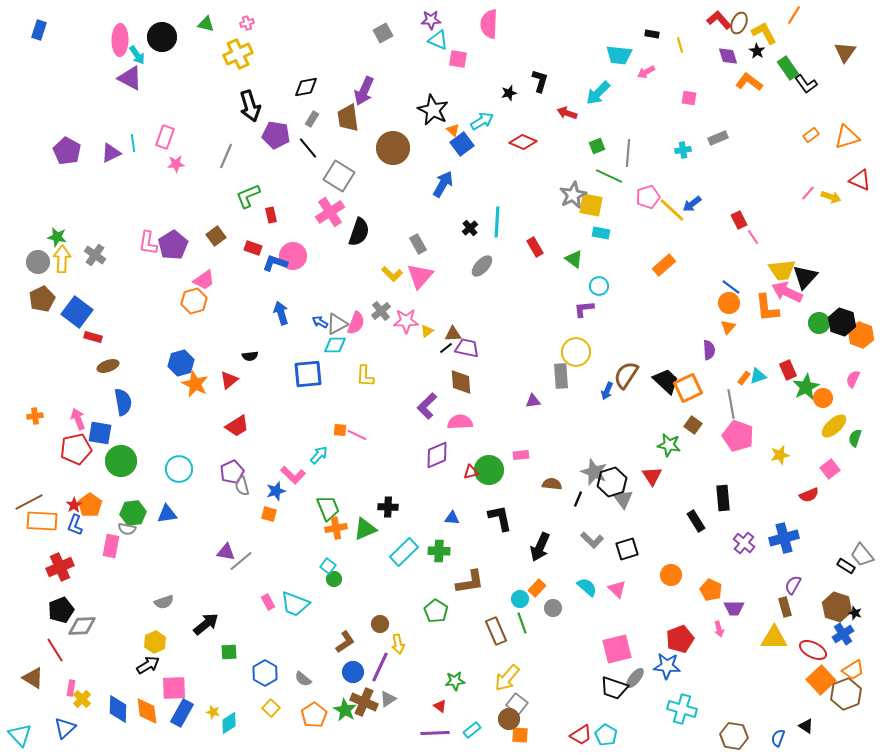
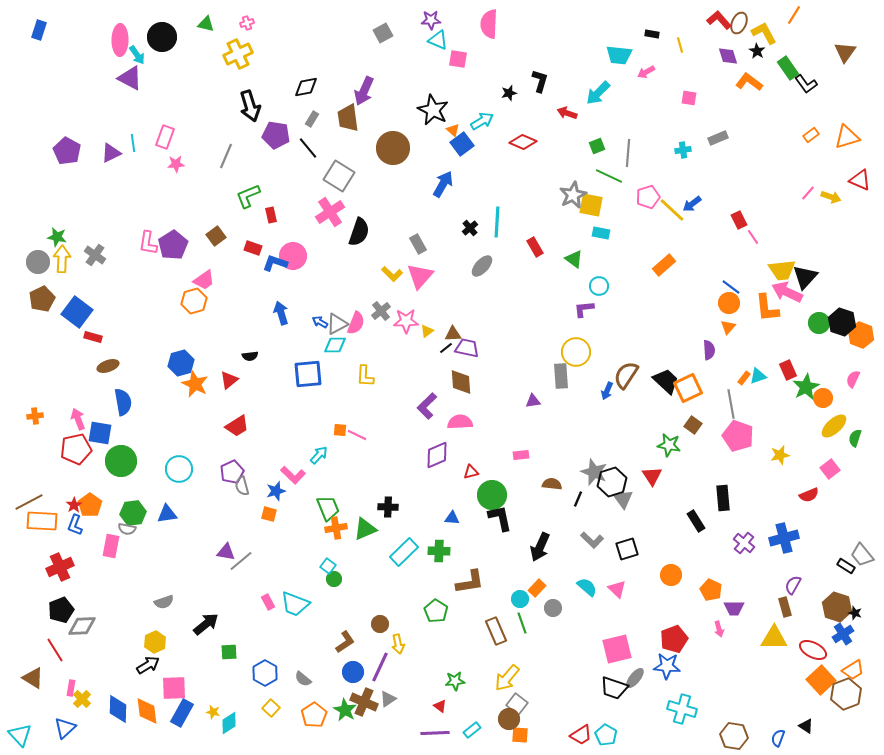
green circle at (489, 470): moved 3 px right, 25 px down
red pentagon at (680, 639): moved 6 px left
